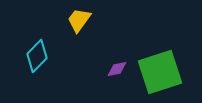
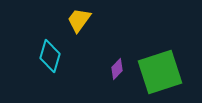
cyan diamond: moved 13 px right; rotated 28 degrees counterclockwise
purple diamond: rotated 35 degrees counterclockwise
